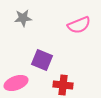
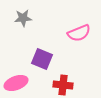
pink semicircle: moved 8 px down
purple square: moved 1 px up
